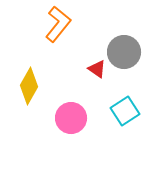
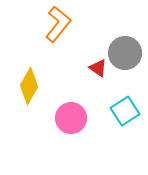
gray circle: moved 1 px right, 1 px down
red triangle: moved 1 px right, 1 px up
